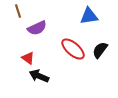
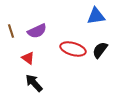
brown line: moved 7 px left, 20 px down
blue triangle: moved 7 px right
purple semicircle: moved 3 px down
red ellipse: rotated 25 degrees counterclockwise
black arrow: moved 5 px left, 7 px down; rotated 24 degrees clockwise
